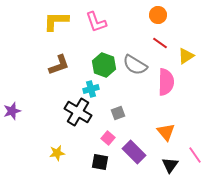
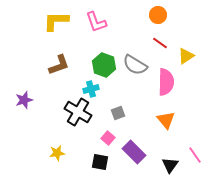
purple star: moved 12 px right, 11 px up
orange triangle: moved 12 px up
